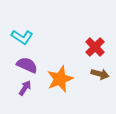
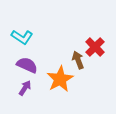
brown arrow: moved 22 px left, 14 px up; rotated 126 degrees counterclockwise
orange star: rotated 8 degrees counterclockwise
